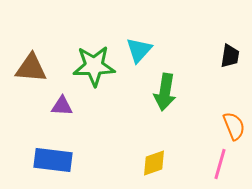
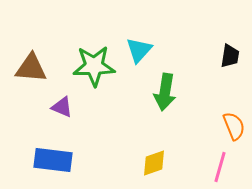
purple triangle: moved 1 px down; rotated 20 degrees clockwise
pink line: moved 3 px down
